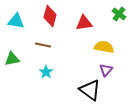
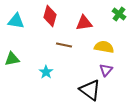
brown line: moved 21 px right
